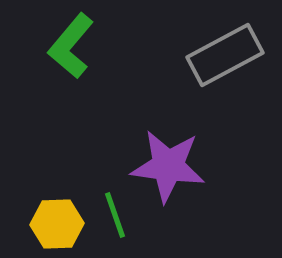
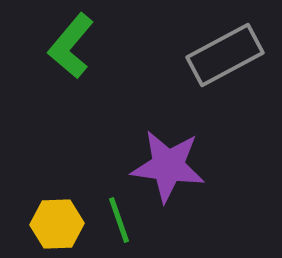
green line: moved 4 px right, 5 px down
